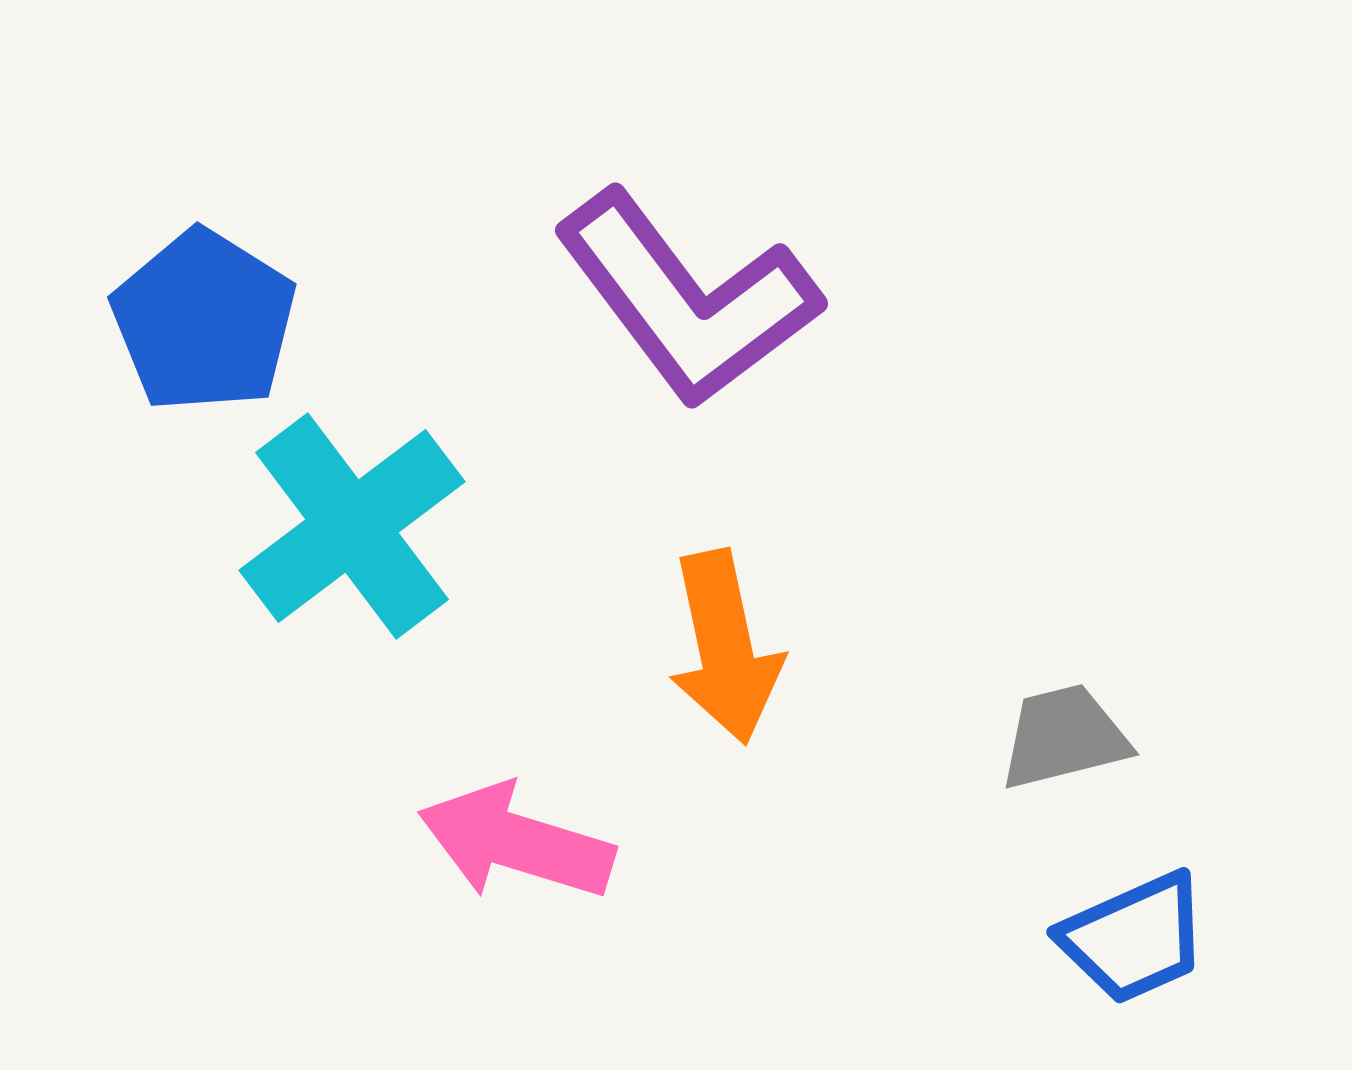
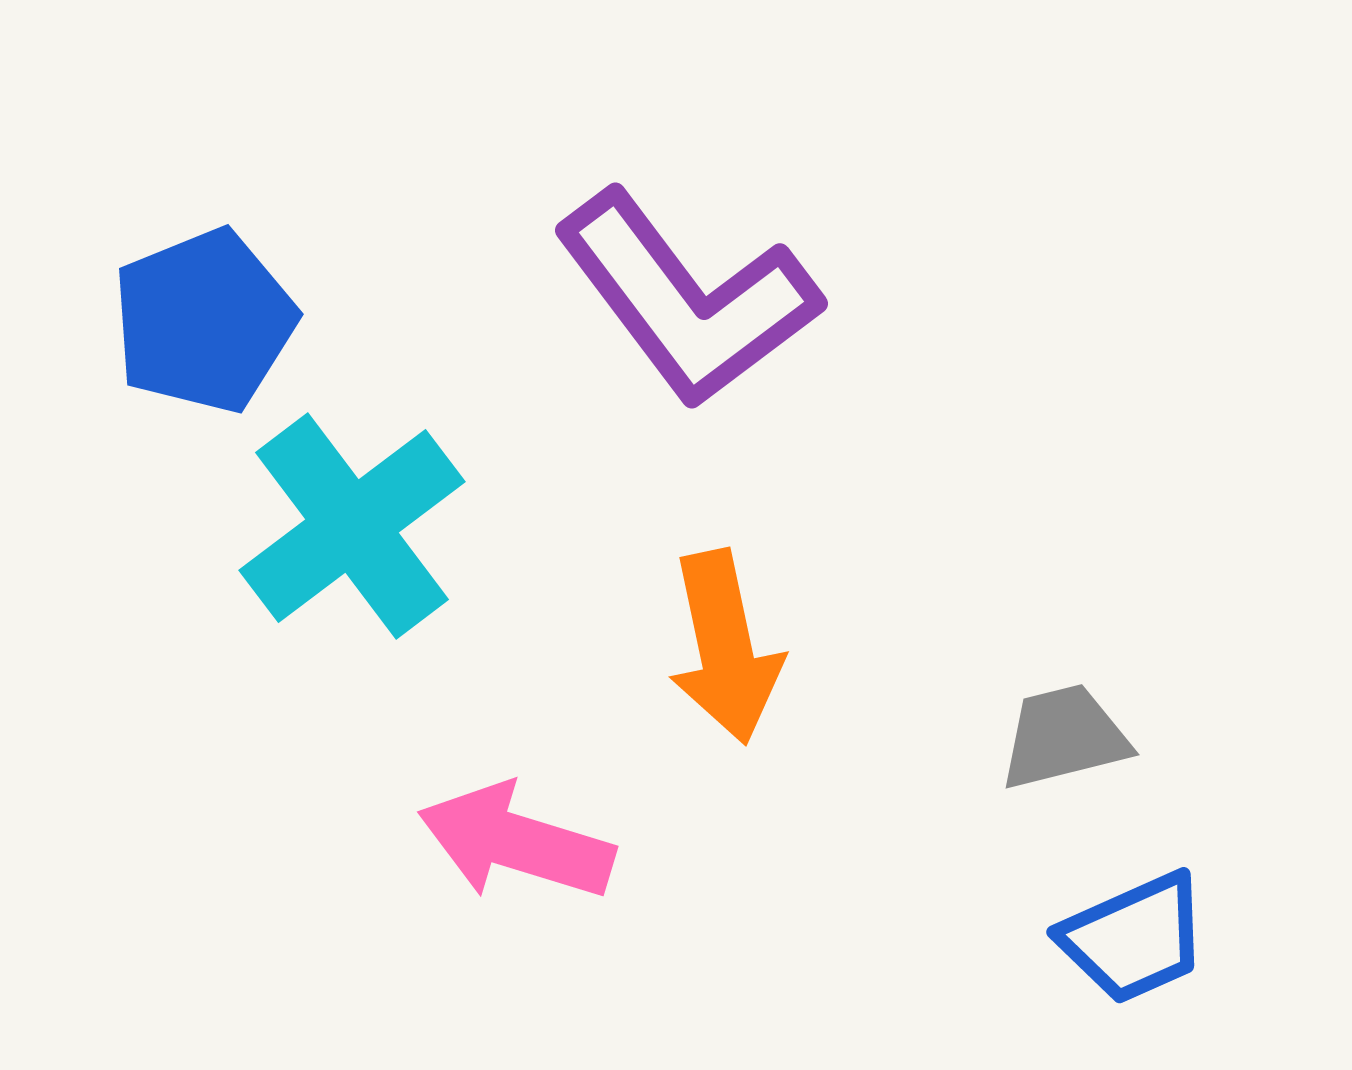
blue pentagon: rotated 18 degrees clockwise
